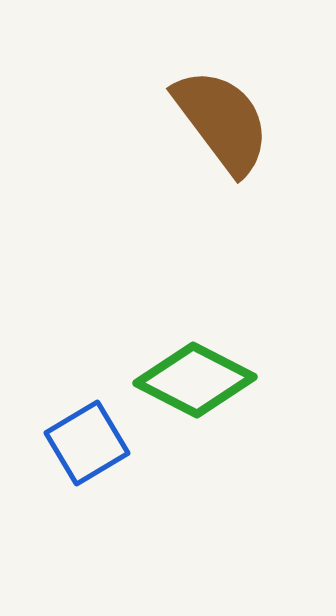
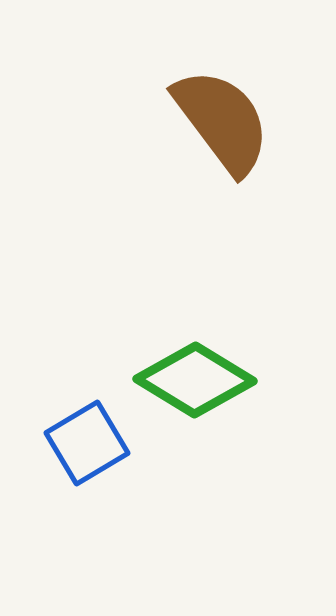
green diamond: rotated 4 degrees clockwise
